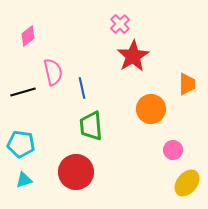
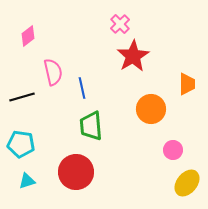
black line: moved 1 px left, 5 px down
cyan triangle: moved 3 px right, 1 px down
